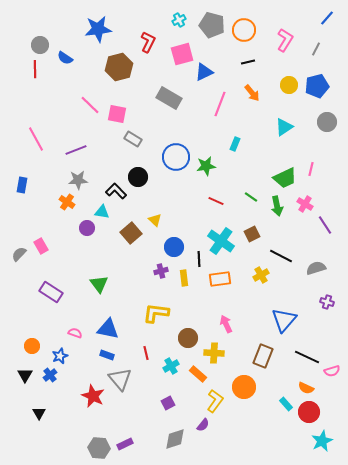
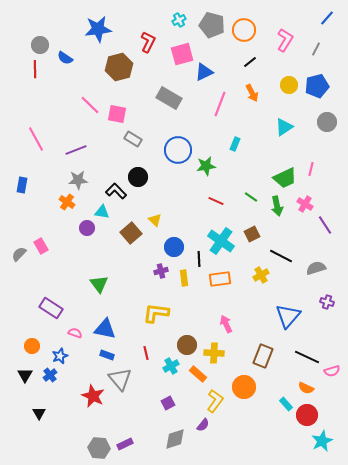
black line at (248, 62): moved 2 px right; rotated 24 degrees counterclockwise
orange arrow at (252, 93): rotated 12 degrees clockwise
blue circle at (176, 157): moved 2 px right, 7 px up
purple rectangle at (51, 292): moved 16 px down
blue triangle at (284, 320): moved 4 px right, 4 px up
blue triangle at (108, 329): moved 3 px left
brown circle at (188, 338): moved 1 px left, 7 px down
red circle at (309, 412): moved 2 px left, 3 px down
